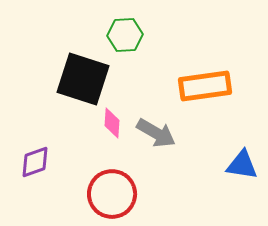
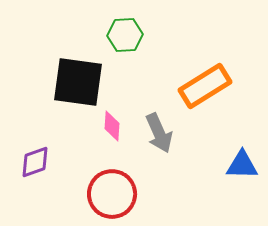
black square: moved 5 px left, 3 px down; rotated 10 degrees counterclockwise
orange rectangle: rotated 24 degrees counterclockwise
pink diamond: moved 3 px down
gray arrow: moved 3 px right; rotated 36 degrees clockwise
blue triangle: rotated 8 degrees counterclockwise
